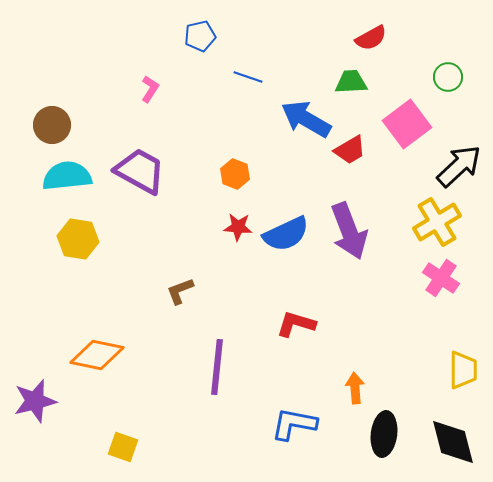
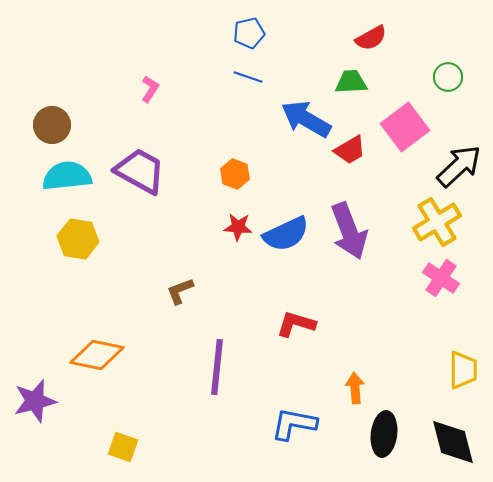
blue pentagon: moved 49 px right, 3 px up
pink square: moved 2 px left, 3 px down
